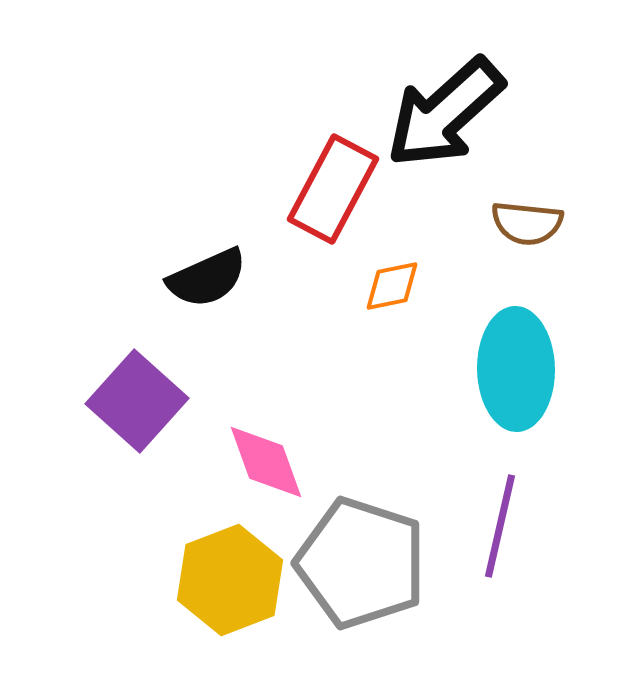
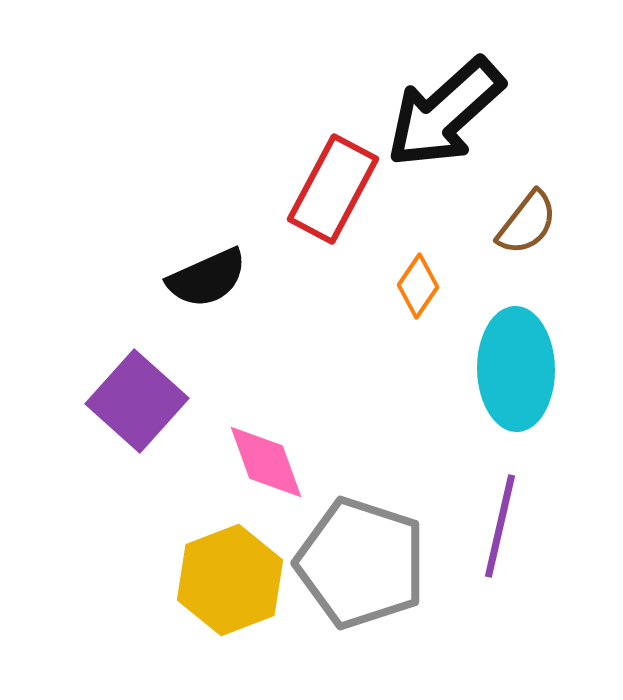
brown semicircle: rotated 58 degrees counterclockwise
orange diamond: moved 26 px right; rotated 44 degrees counterclockwise
